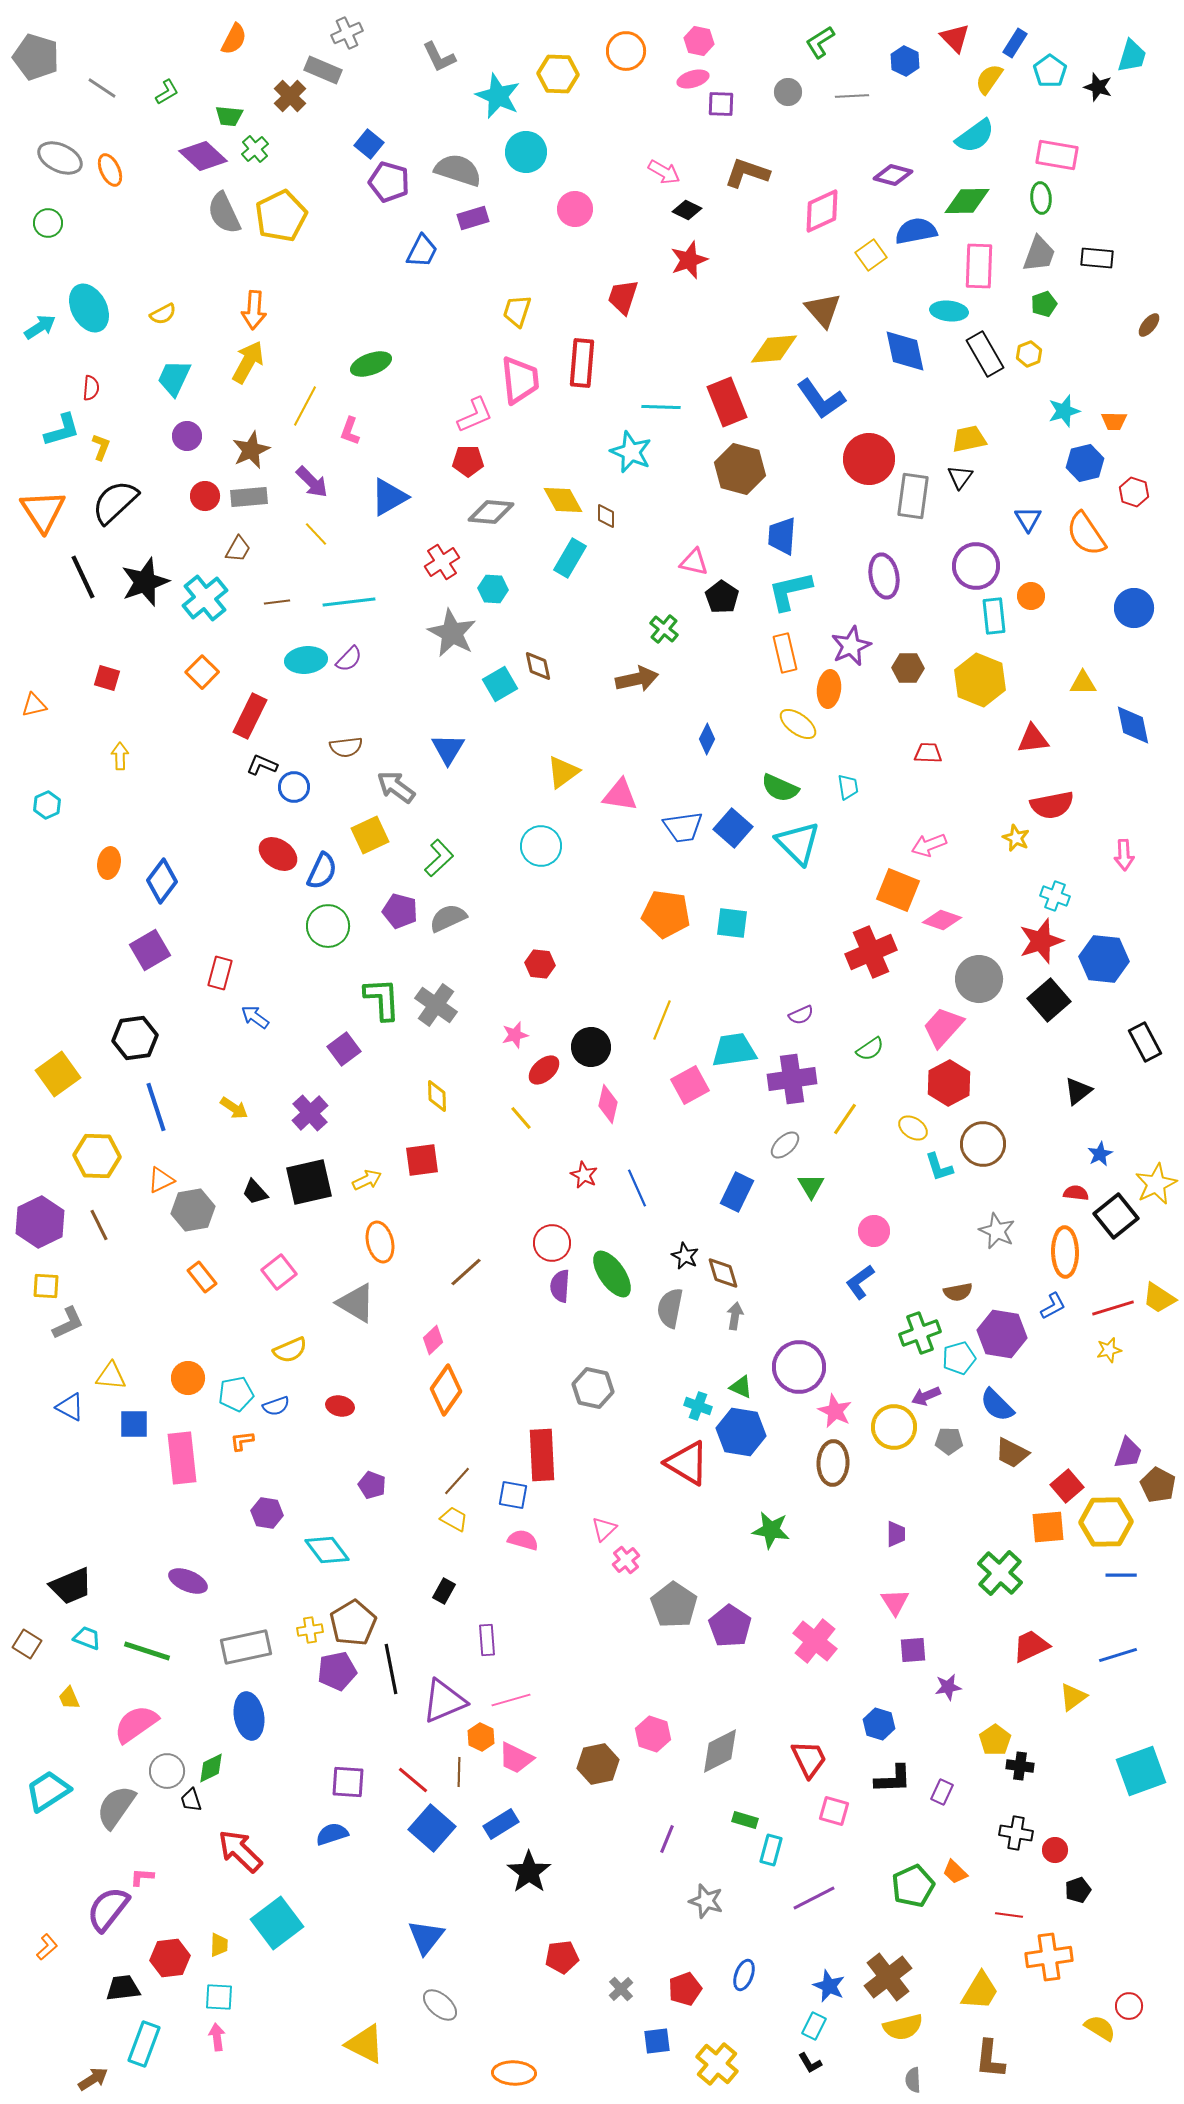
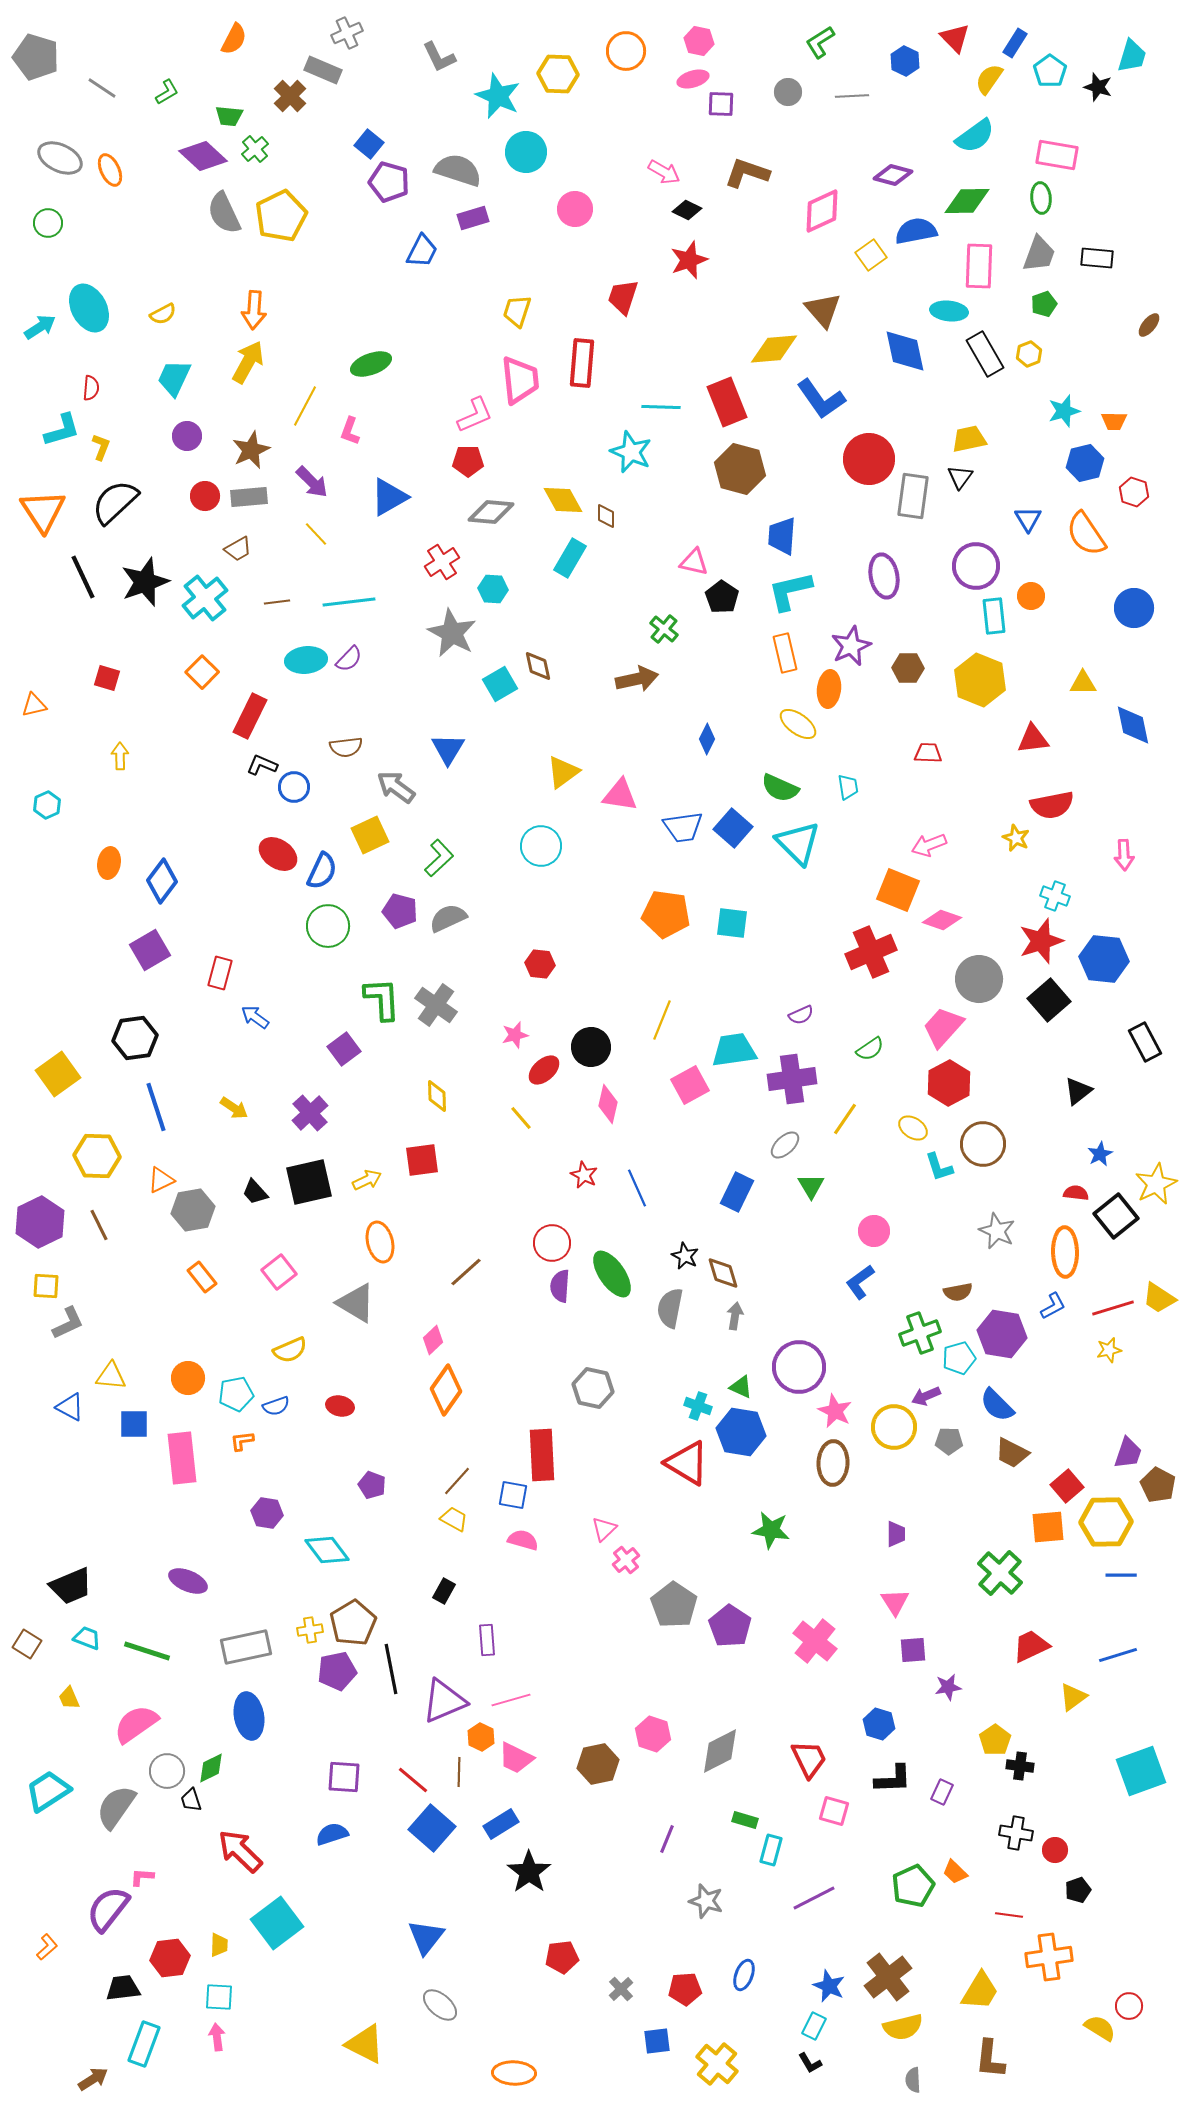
brown trapezoid at (238, 549): rotated 32 degrees clockwise
purple square at (348, 1782): moved 4 px left, 5 px up
red pentagon at (685, 1989): rotated 16 degrees clockwise
